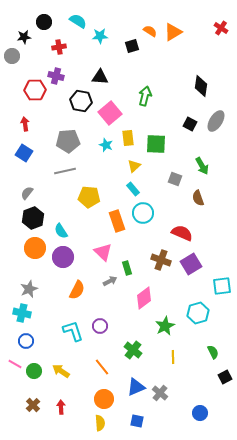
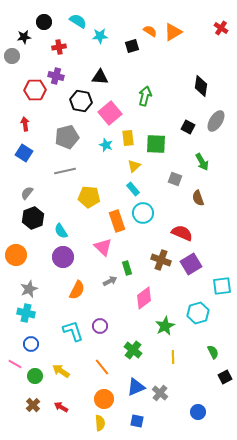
black square at (190, 124): moved 2 px left, 3 px down
gray pentagon at (68, 141): moved 1 px left, 4 px up; rotated 10 degrees counterclockwise
green arrow at (202, 166): moved 4 px up
orange circle at (35, 248): moved 19 px left, 7 px down
pink triangle at (103, 252): moved 5 px up
cyan cross at (22, 313): moved 4 px right
blue circle at (26, 341): moved 5 px right, 3 px down
green circle at (34, 371): moved 1 px right, 5 px down
red arrow at (61, 407): rotated 56 degrees counterclockwise
blue circle at (200, 413): moved 2 px left, 1 px up
